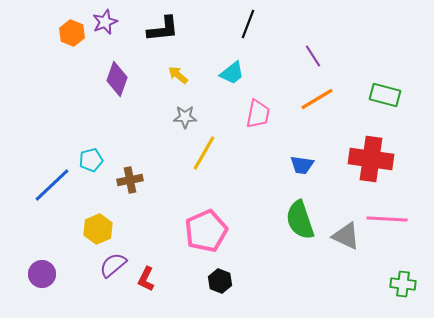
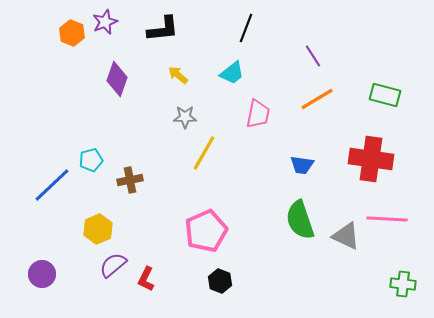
black line: moved 2 px left, 4 px down
